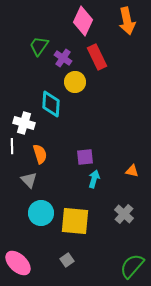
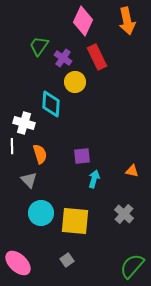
purple square: moved 3 px left, 1 px up
